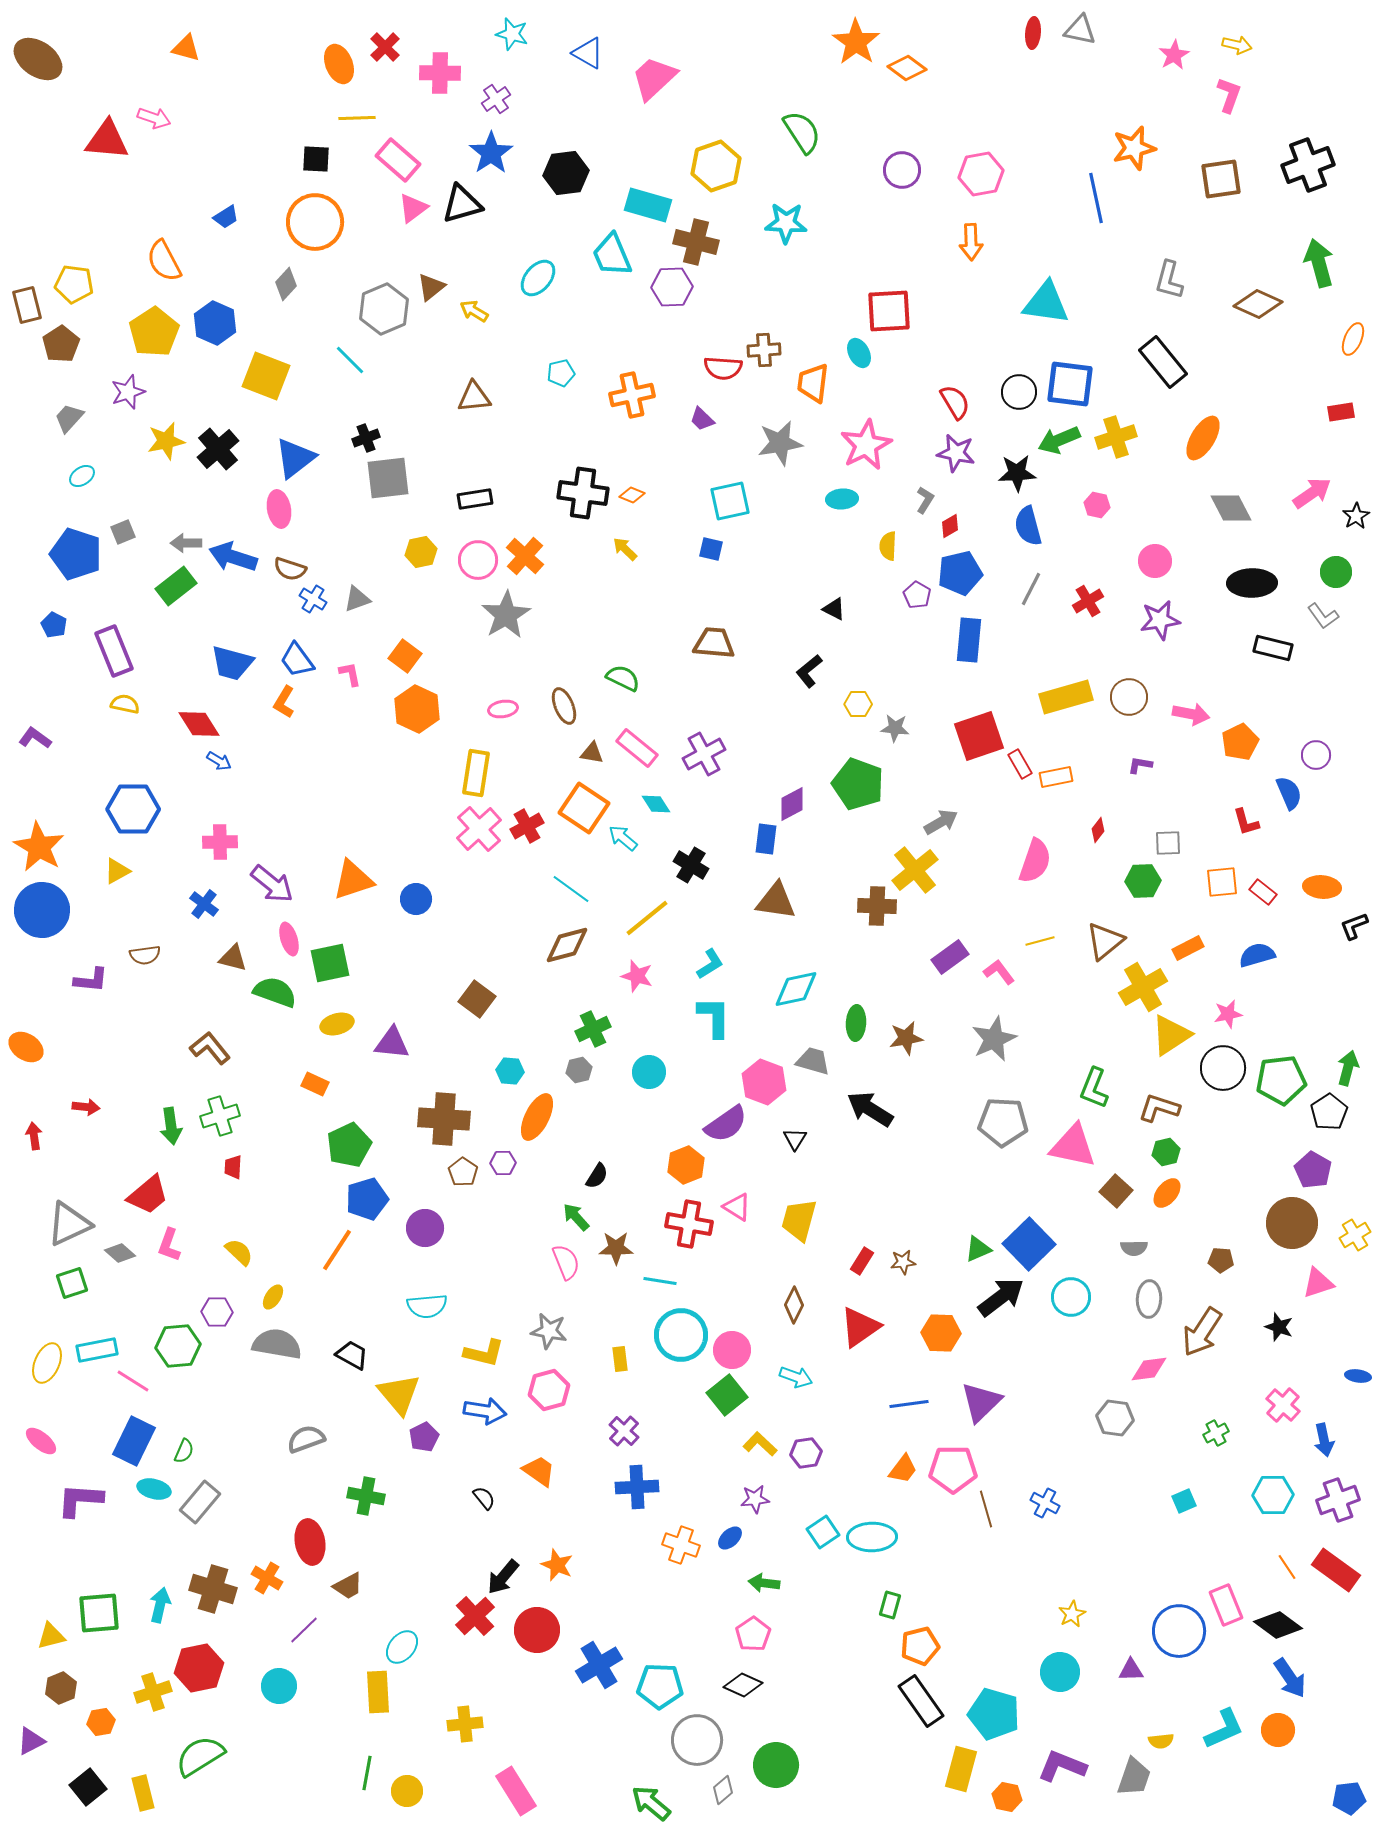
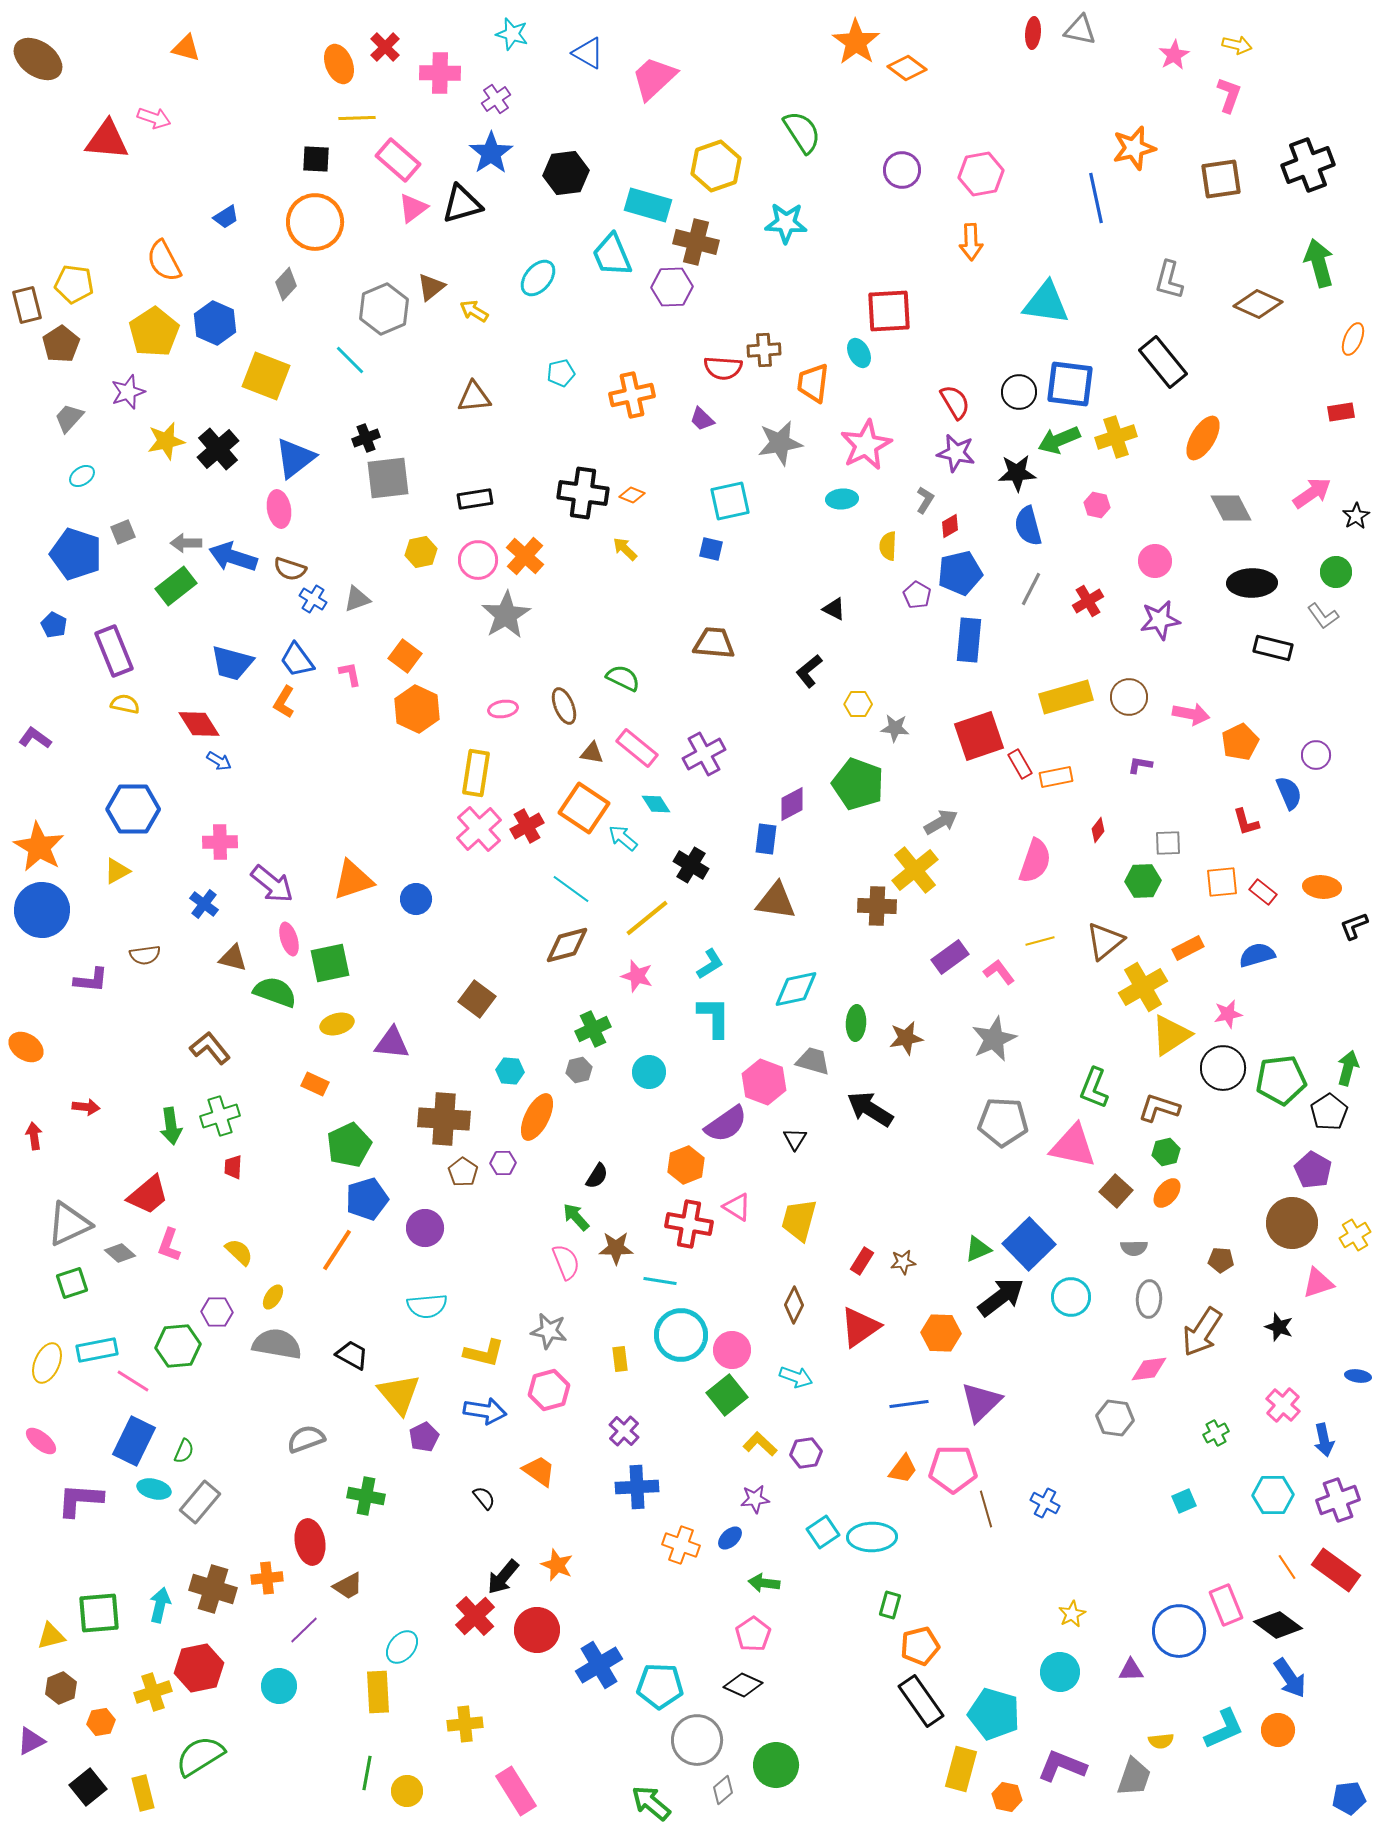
orange cross at (267, 1578): rotated 36 degrees counterclockwise
